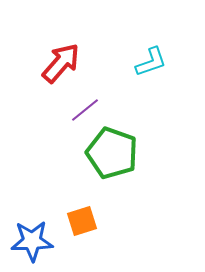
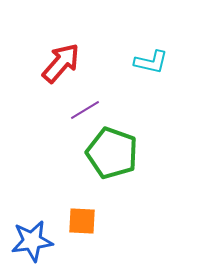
cyan L-shape: rotated 32 degrees clockwise
purple line: rotated 8 degrees clockwise
orange square: rotated 20 degrees clockwise
blue star: rotated 6 degrees counterclockwise
